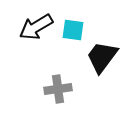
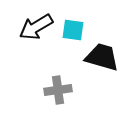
black trapezoid: rotated 69 degrees clockwise
gray cross: moved 1 px down
